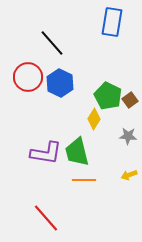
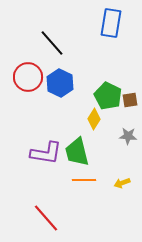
blue rectangle: moved 1 px left, 1 px down
brown square: rotated 28 degrees clockwise
yellow arrow: moved 7 px left, 8 px down
